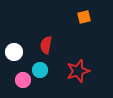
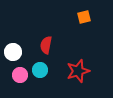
white circle: moved 1 px left
pink circle: moved 3 px left, 5 px up
